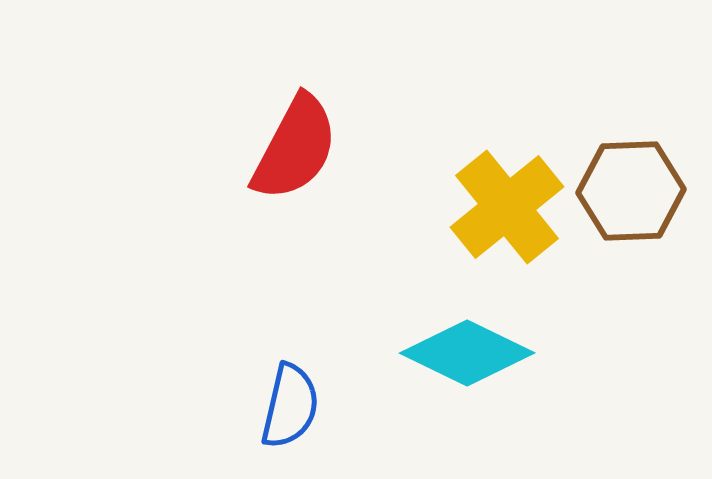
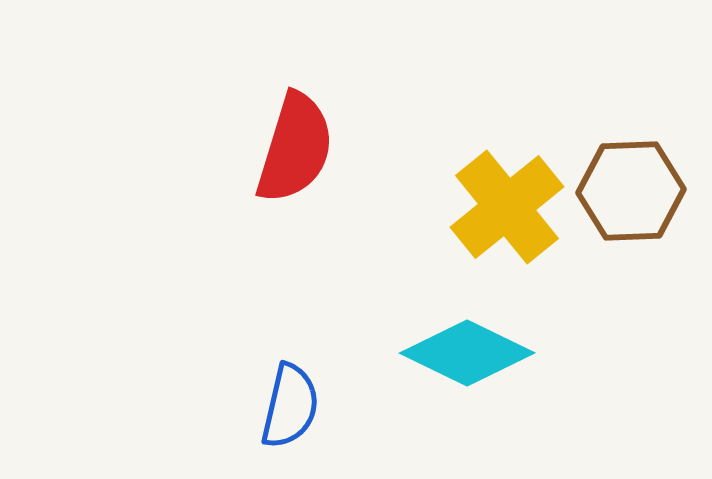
red semicircle: rotated 11 degrees counterclockwise
